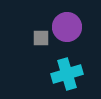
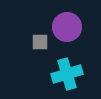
gray square: moved 1 px left, 4 px down
